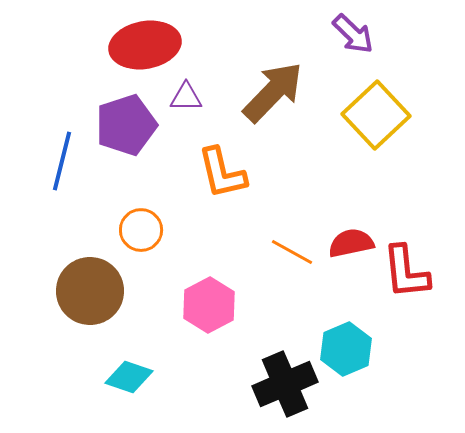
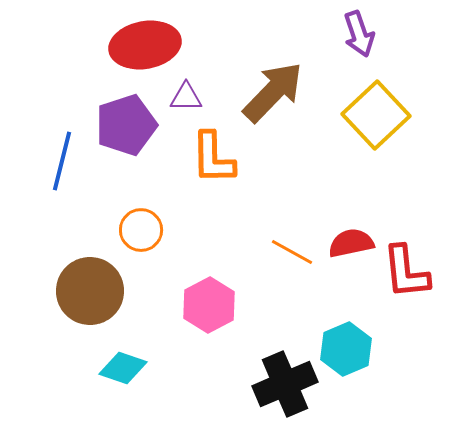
purple arrow: moved 6 px right; rotated 27 degrees clockwise
orange L-shape: moved 9 px left, 15 px up; rotated 12 degrees clockwise
cyan diamond: moved 6 px left, 9 px up
